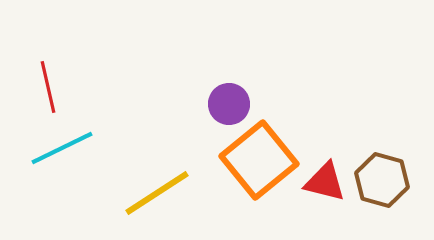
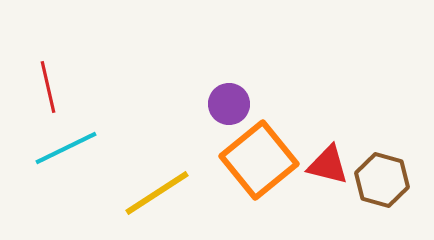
cyan line: moved 4 px right
red triangle: moved 3 px right, 17 px up
